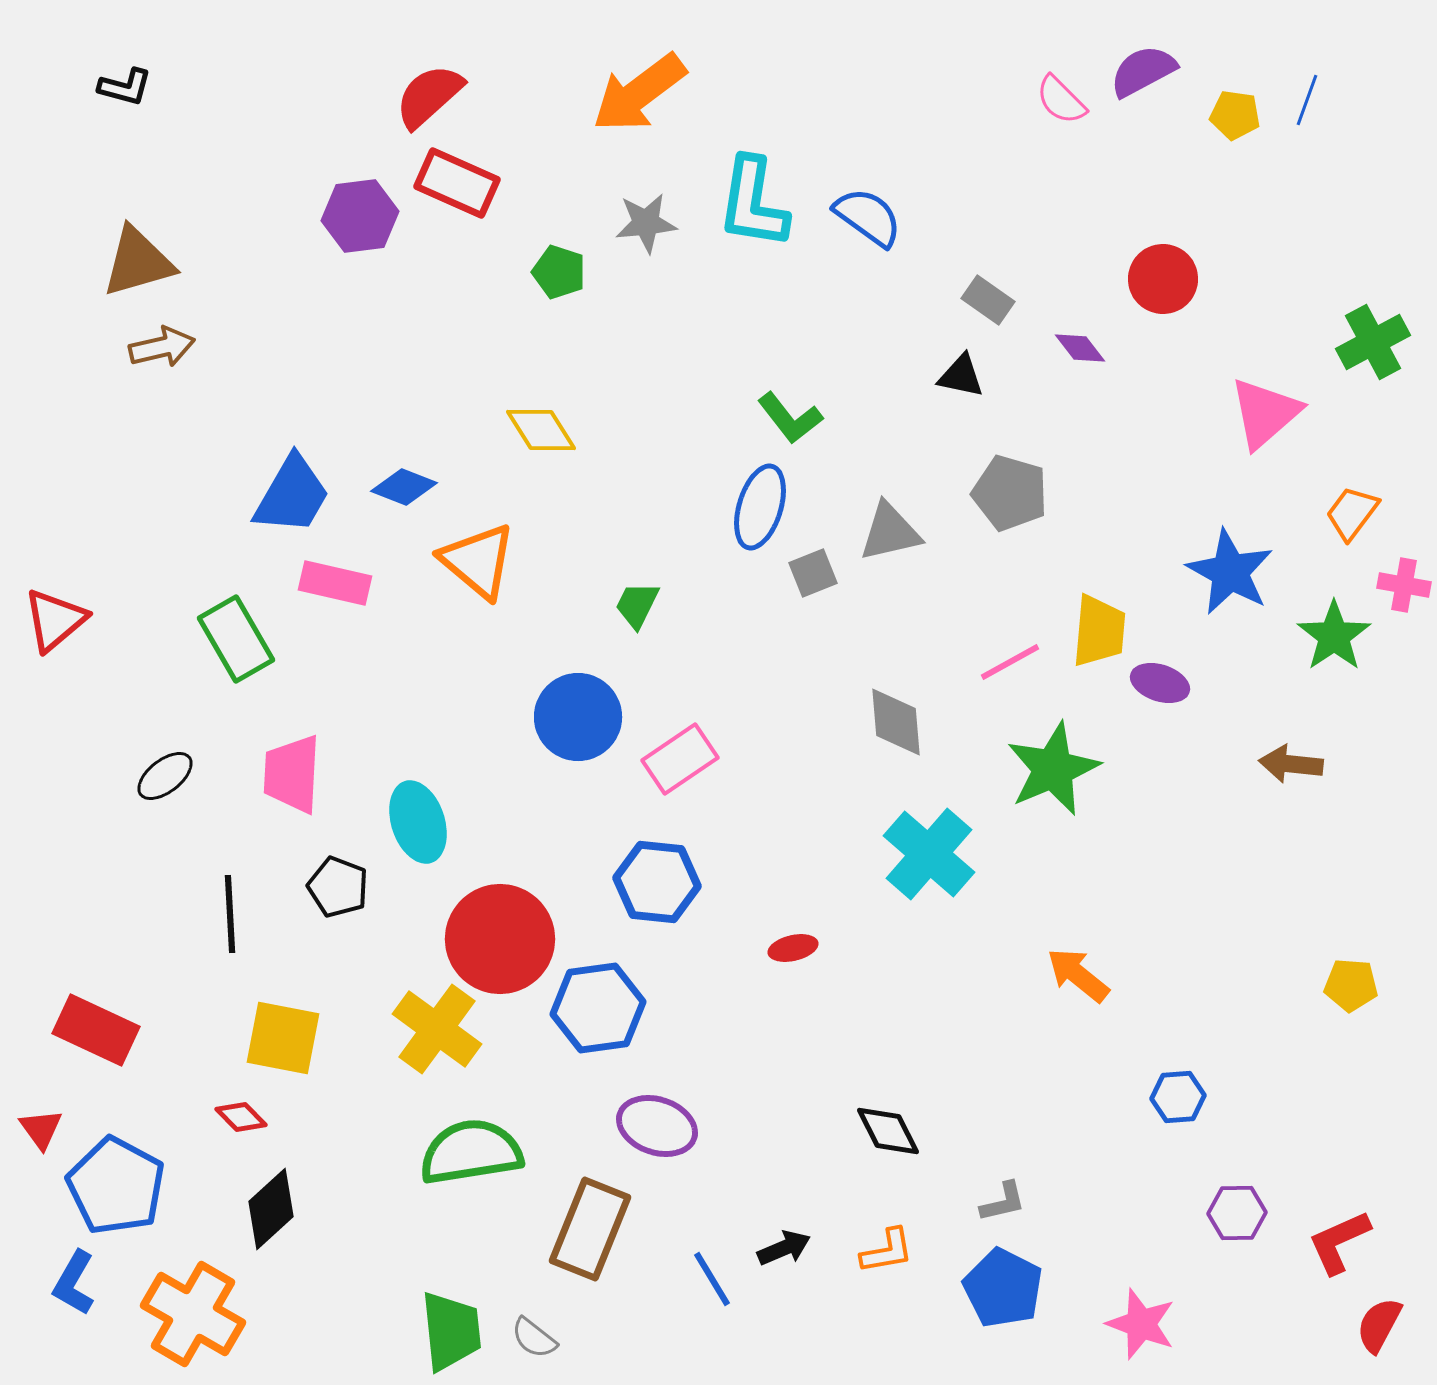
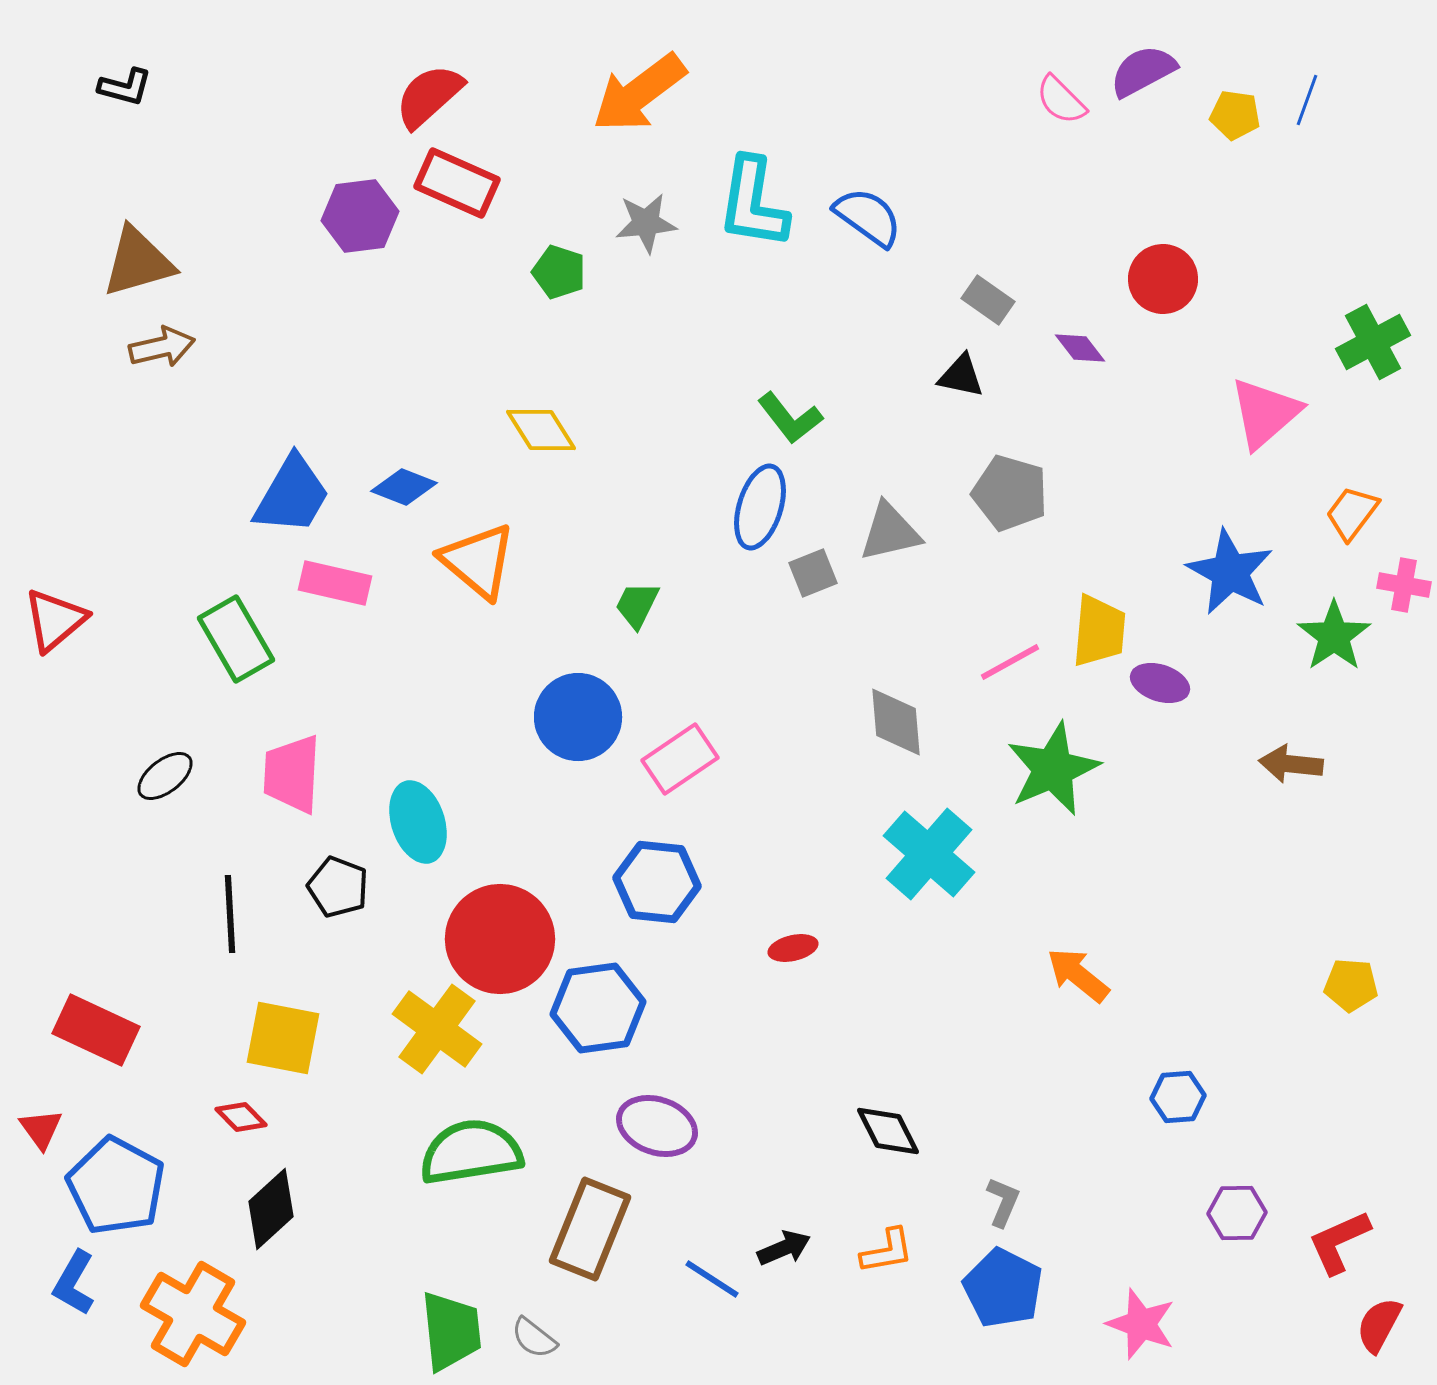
gray L-shape at (1003, 1202): rotated 54 degrees counterclockwise
blue line at (712, 1279): rotated 26 degrees counterclockwise
